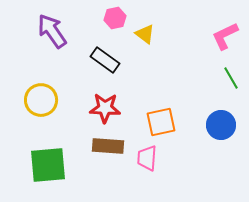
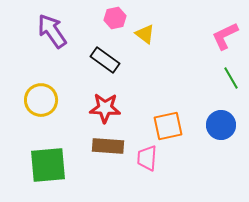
orange square: moved 7 px right, 4 px down
